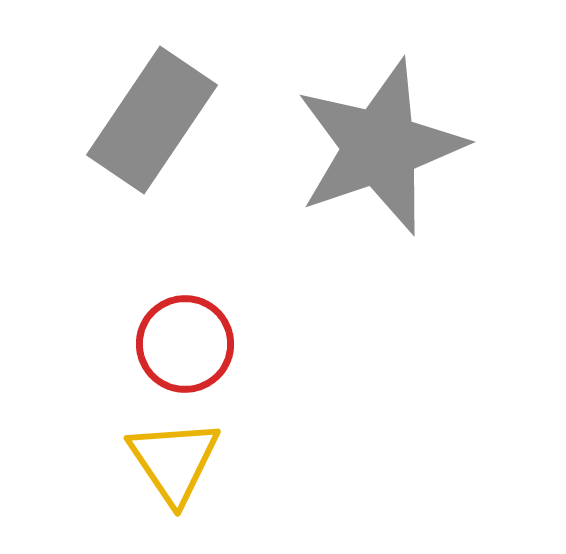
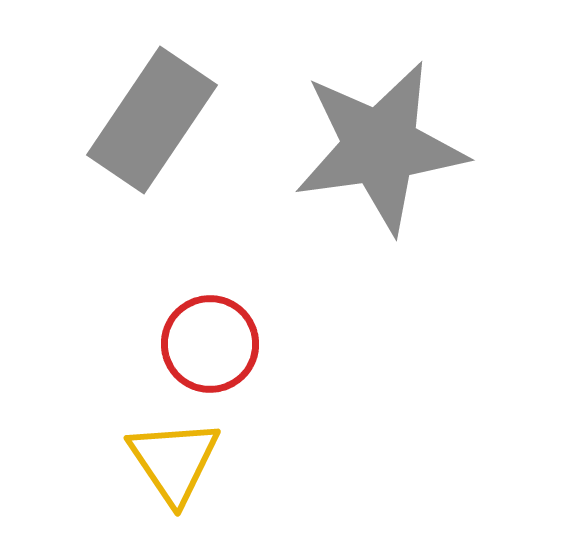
gray star: rotated 11 degrees clockwise
red circle: moved 25 px right
